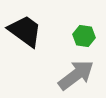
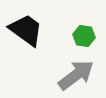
black trapezoid: moved 1 px right, 1 px up
